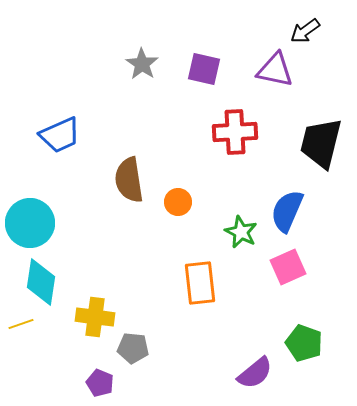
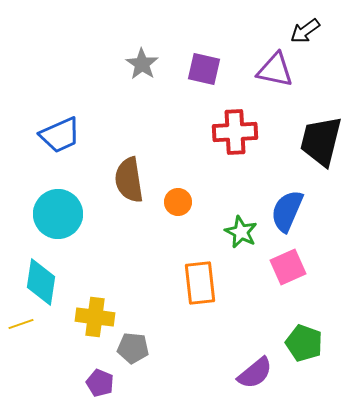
black trapezoid: moved 2 px up
cyan circle: moved 28 px right, 9 px up
